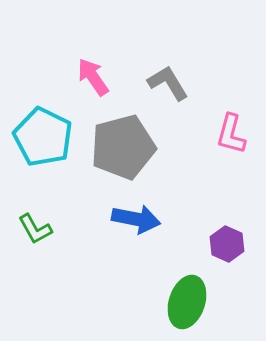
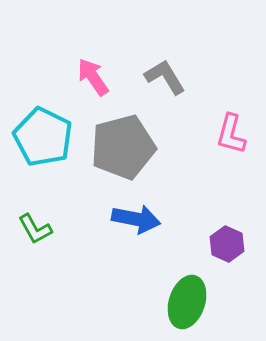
gray L-shape: moved 3 px left, 6 px up
